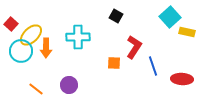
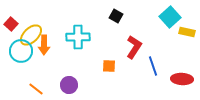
orange arrow: moved 2 px left, 3 px up
orange square: moved 5 px left, 3 px down
